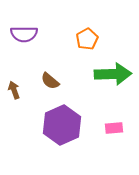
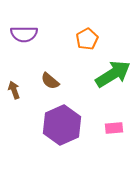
green arrow: rotated 30 degrees counterclockwise
